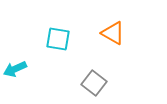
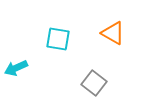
cyan arrow: moved 1 px right, 1 px up
